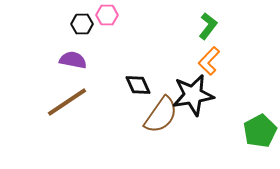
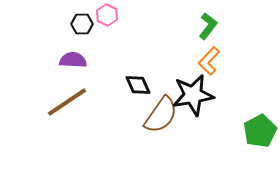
pink hexagon: rotated 25 degrees clockwise
purple semicircle: rotated 8 degrees counterclockwise
